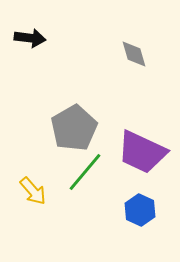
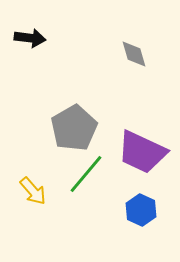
green line: moved 1 px right, 2 px down
blue hexagon: moved 1 px right
